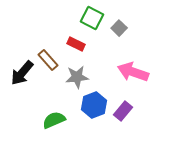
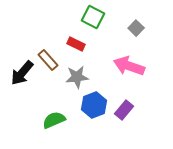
green square: moved 1 px right, 1 px up
gray square: moved 17 px right
pink arrow: moved 4 px left, 6 px up
purple rectangle: moved 1 px right, 1 px up
